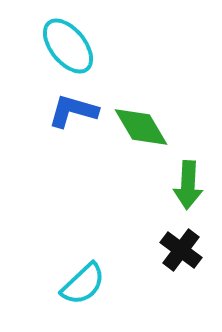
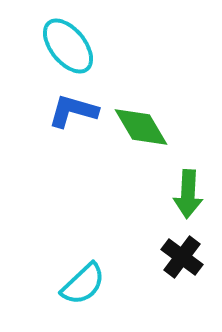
green arrow: moved 9 px down
black cross: moved 1 px right, 7 px down
